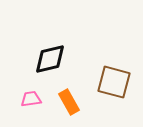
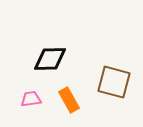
black diamond: rotated 12 degrees clockwise
orange rectangle: moved 2 px up
